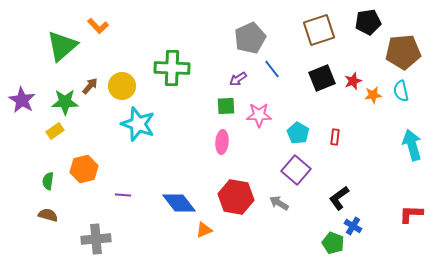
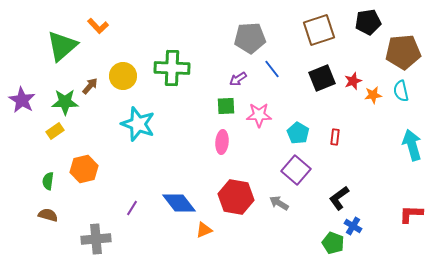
gray pentagon: rotated 20 degrees clockwise
yellow circle: moved 1 px right, 10 px up
purple line: moved 9 px right, 13 px down; rotated 63 degrees counterclockwise
